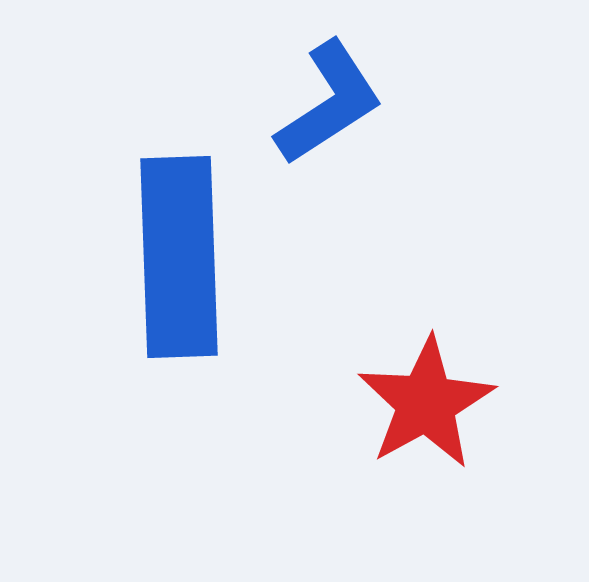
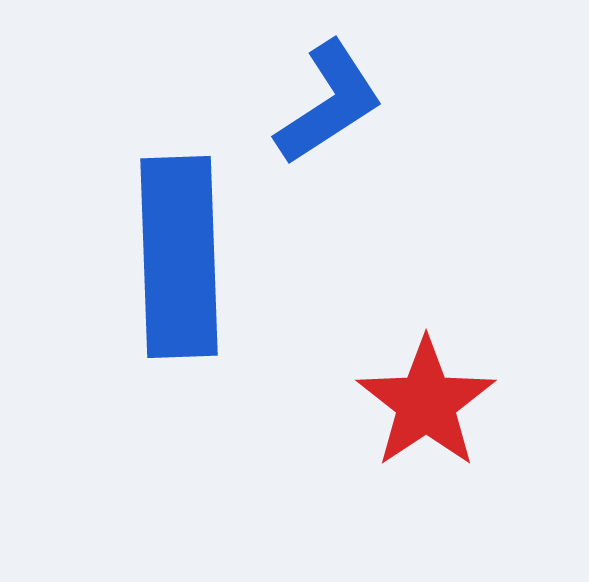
red star: rotated 5 degrees counterclockwise
